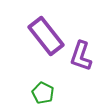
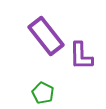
purple L-shape: rotated 20 degrees counterclockwise
